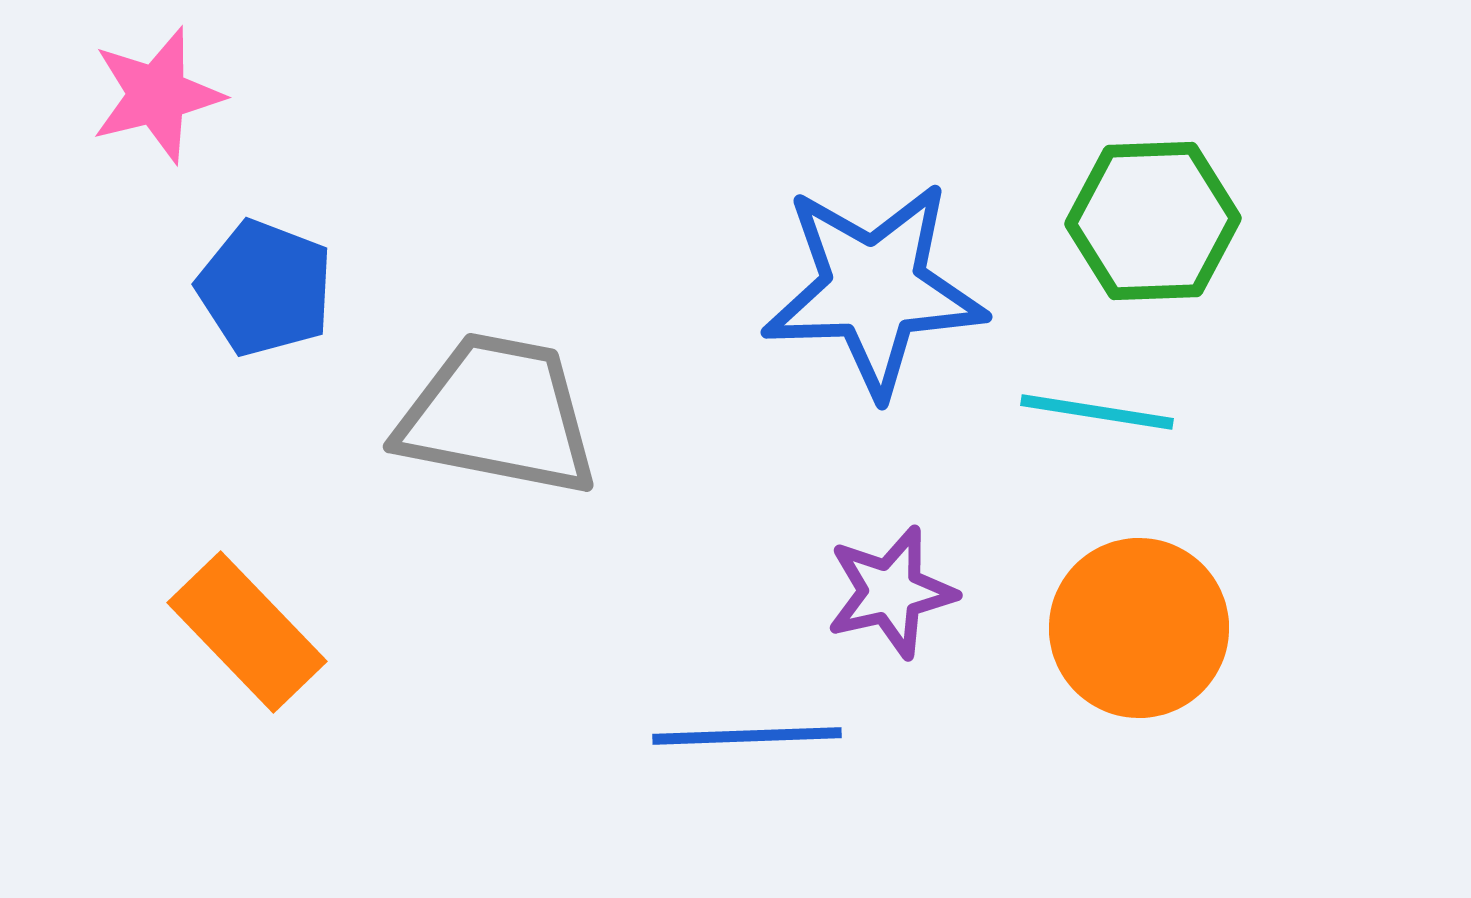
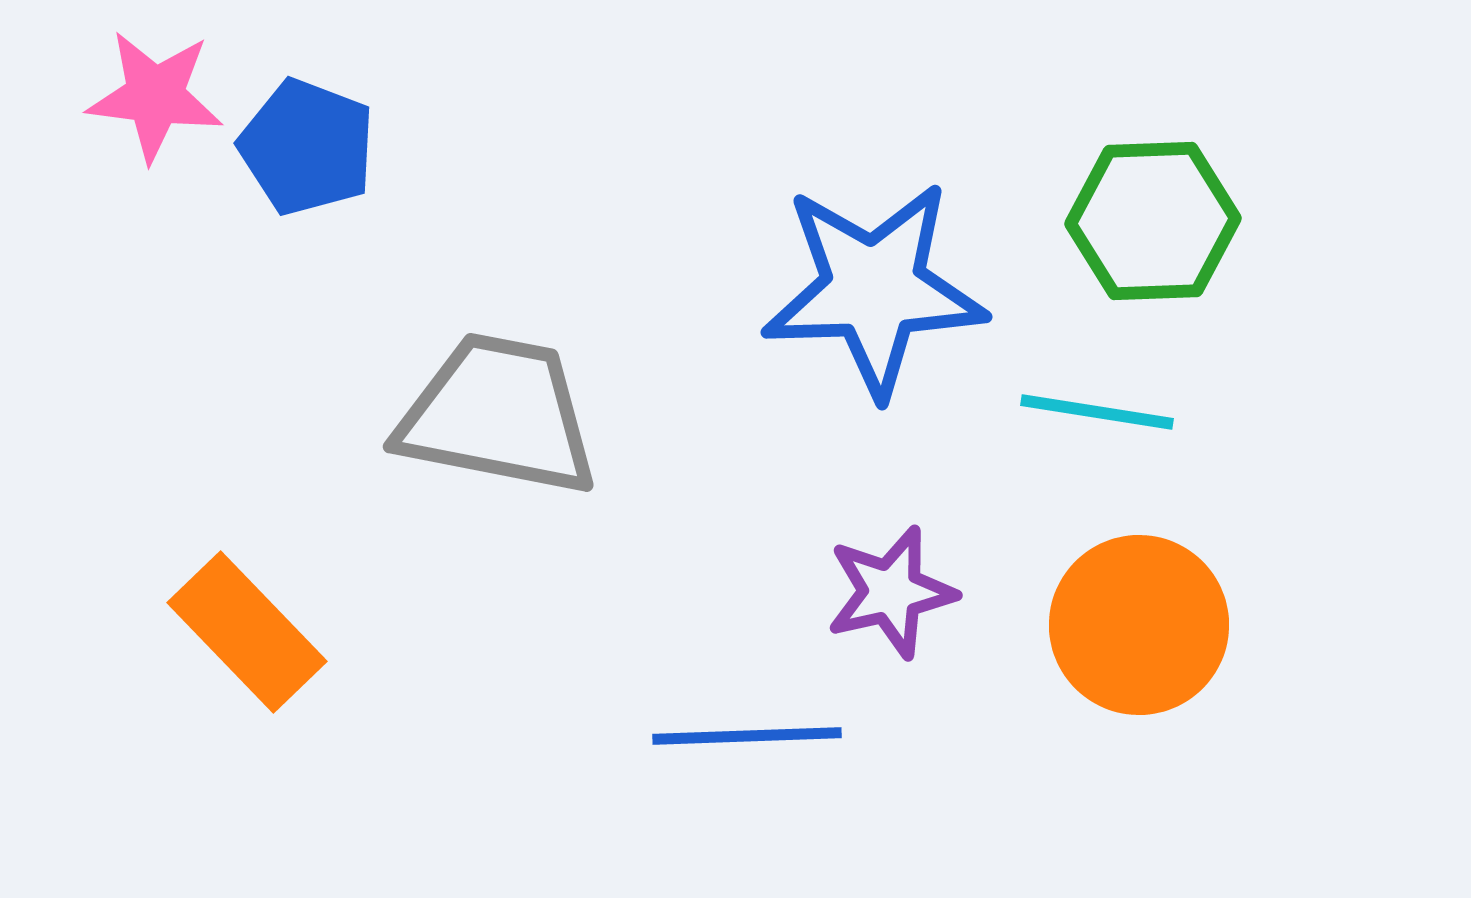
pink star: moved 2 px left, 1 px down; rotated 21 degrees clockwise
blue pentagon: moved 42 px right, 141 px up
orange circle: moved 3 px up
